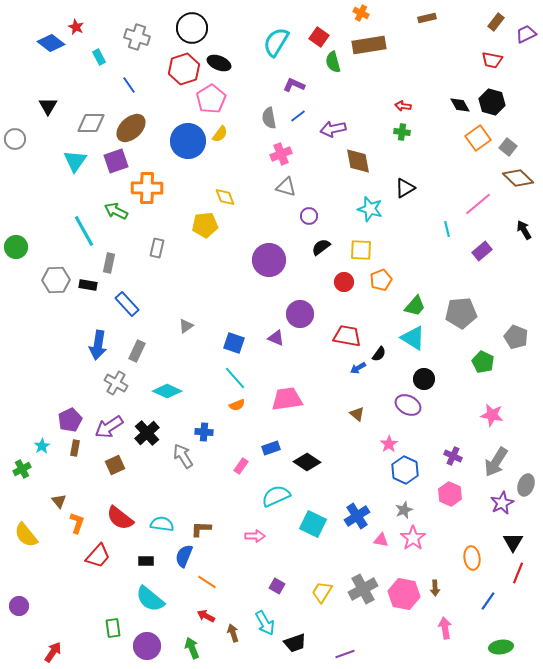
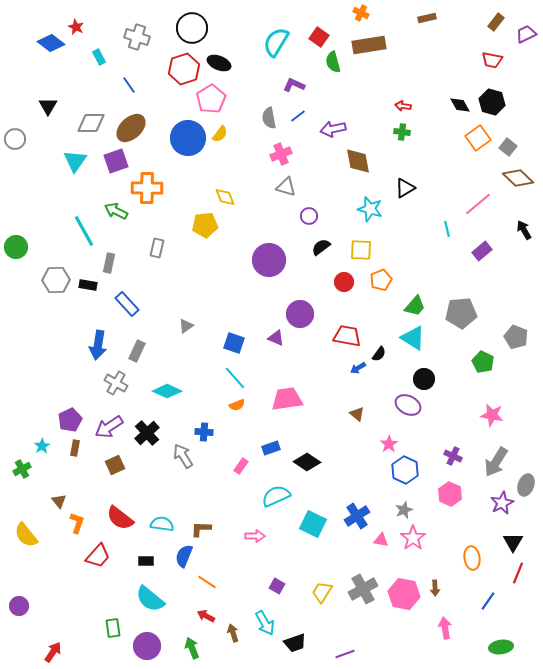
blue circle at (188, 141): moved 3 px up
